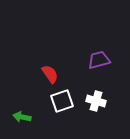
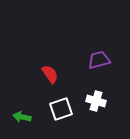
white square: moved 1 px left, 8 px down
